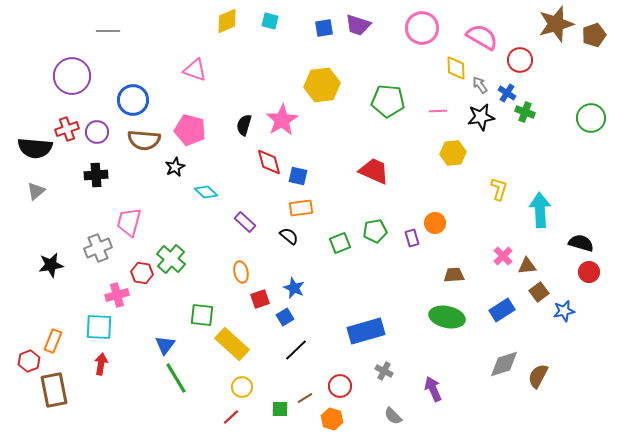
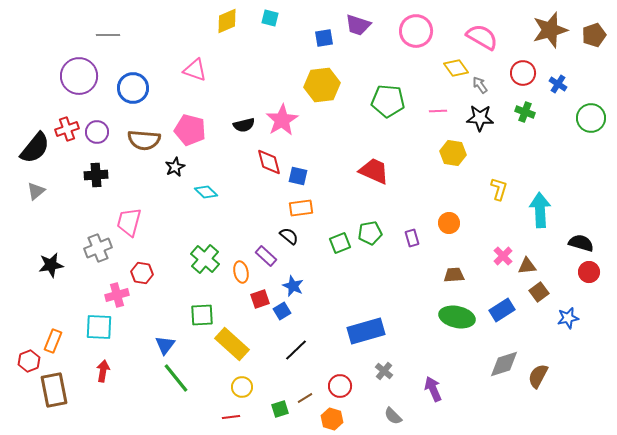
cyan square at (270, 21): moved 3 px up
brown star at (556, 24): moved 6 px left, 6 px down
blue square at (324, 28): moved 10 px down
pink circle at (422, 28): moved 6 px left, 3 px down
gray line at (108, 31): moved 4 px down
red circle at (520, 60): moved 3 px right, 13 px down
yellow diamond at (456, 68): rotated 35 degrees counterclockwise
purple circle at (72, 76): moved 7 px right
blue cross at (507, 93): moved 51 px right, 9 px up
blue circle at (133, 100): moved 12 px up
black star at (481, 117): moved 1 px left, 1 px down; rotated 12 degrees clockwise
black semicircle at (244, 125): rotated 120 degrees counterclockwise
black semicircle at (35, 148): rotated 56 degrees counterclockwise
yellow hexagon at (453, 153): rotated 15 degrees clockwise
purple rectangle at (245, 222): moved 21 px right, 34 px down
orange circle at (435, 223): moved 14 px right
green pentagon at (375, 231): moved 5 px left, 2 px down
green cross at (171, 259): moved 34 px right
blue star at (294, 288): moved 1 px left, 2 px up
blue star at (564, 311): moved 4 px right, 7 px down
green square at (202, 315): rotated 10 degrees counterclockwise
blue square at (285, 317): moved 3 px left, 6 px up
green ellipse at (447, 317): moved 10 px right
red arrow at (101, 364): moved 2 px right, 7 px down
gray cross at (384, 371): rotated 12 degrees clockwise
green line at (176, 378): rotated 8 degrees counterclockwise
green square at (280, 409): rotated 18 degrees counterclockwise
red line at (231, 417): rotated 36 degrees clockwise
